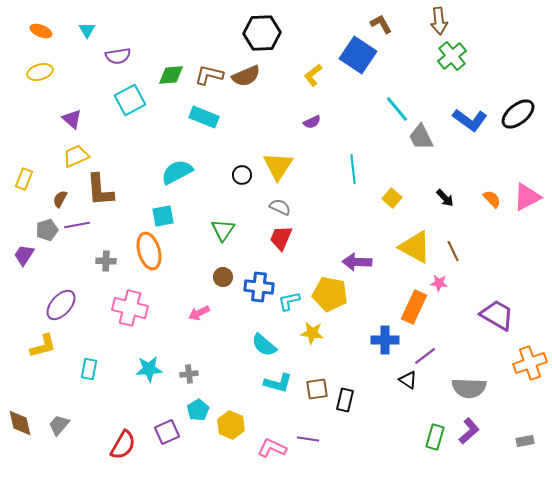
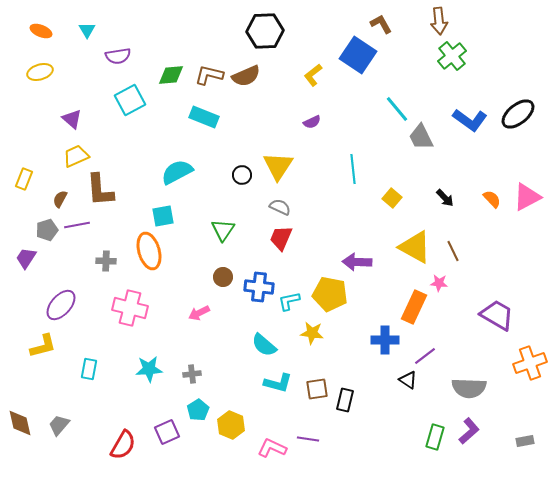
black hexagon at (262, 33): moved 3 px right, 2 px up
purple trapezoid at (24, 255): moved 2 px right, 3 px down
gray cross at (189, 374): moved 3 px right
